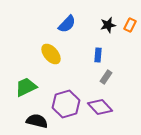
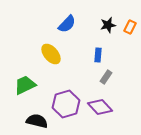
orange rectangle: moved 2 px down
green trapezoid: moved 1 px left, 2 px up
